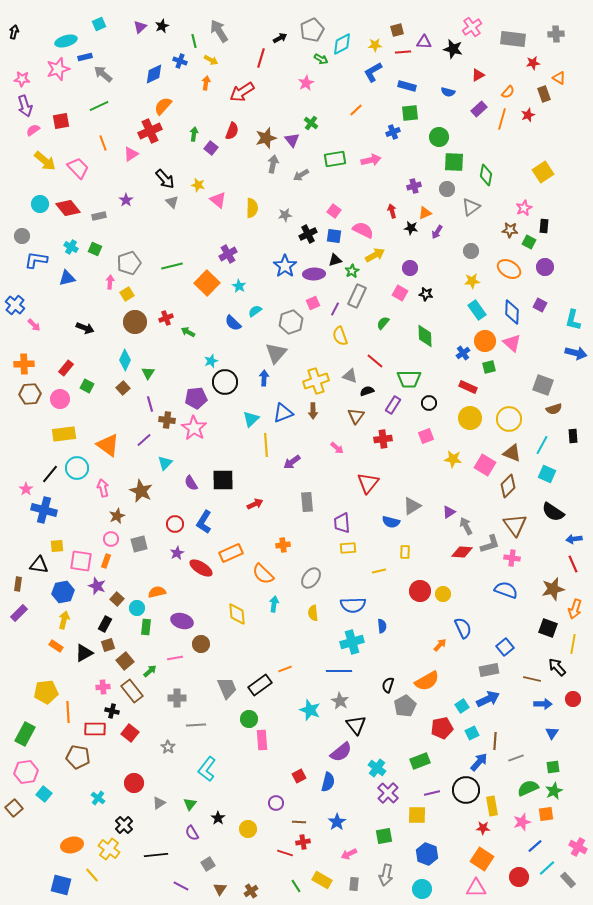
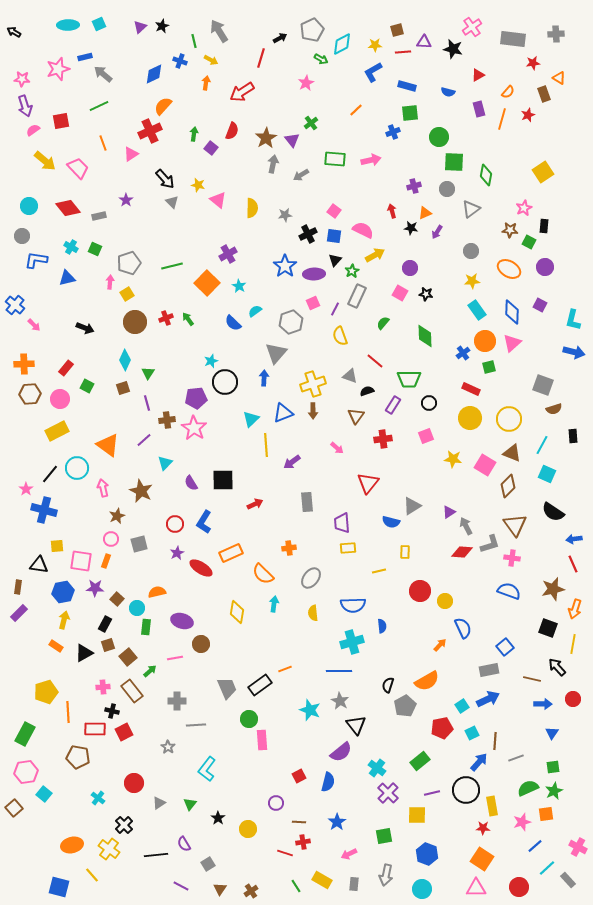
black arrow at (14, 32): rotated 72 degrees counterclockwise
cyan ellipse at (66, 41): moved 2 px right, 16 px up; rotated 15 degrees clockwise
purple rectangle at (479, 109): rotated 63 degrees counterclockwise
green cross at (311, 123): rotated 16 degrees clockwise
brown star at (266, 138): rotated 15 degrees counterclockwise
green rectangle at (335, 159): rotated 15 degrees clockwise
cyan circle at (40, 204): moved 11 px left, 2 px down
gray triangle at (471, 207): moved 2 px down
black triangle at (335, 260): rotated 32 degrees counterclockwise
green arrow at (188, 332): moved 13 px up; rotated 24 degrees clockwise
pink triangle at (512, 343): rotated 36 degrees clockwise
blue arrow at (576, 353): moved 2 px left, 1 px up
yellow cross at (316, 381): moved 3 px left, 3 px down
red rectangle at (468, 387): moved 3 px right, 2 px down
brown square at (123, 388): rotated 24 degrees clockwise
purple line at (150, 404): moved 3 px left, 1 px up
brown cross at (167, 420): rotated 14 degrees counterclockwise
yellow rectangle at (64, 434): moved 7 px left, 3 px up; rotated 20 degrees counterclockwise
orange cross at (283, 545): moved 6 px right, 3 px down
brown rectangle at (18, 584): moved 3 px down
purple star at (97, 586): moved 2 px left, 2 px down; rotated 18 degrees counterclockwise
blue semicircle at (506, 590): moved 3 px right, 1 px down
yellow circle at (443, 594): moved 2 px right, 7 px down
yellow diamond at (237, 614): moved 2 px up; rotated 15 degrees clockwise
brown square at (125, 661): moved 3 px right, 4 px up
yellow pentagon at (46, 692): rotated 10 degrees counterclockwise
gray cross at (177, 698): moved 3 px down
red square at (130, 733): moved 6 px left, 1 px up; rotated 24 degrees clockwise
green rectangle at (420, 761): rotated 18 degrees counterclockwise
purple semicircle at (192, 833): moved 8 px left, 11 px down
red circle at (519, 877): moved 10 px down
blue square at (61, 885): moved 2 px left, 2 px down
